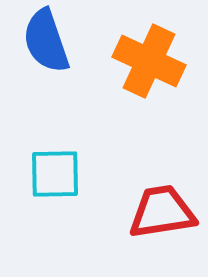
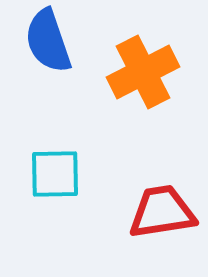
blue semicircle: moved 2 px right
orange cross: moved 6 px left, 11 px down; rotated 38 degrees clockwise
